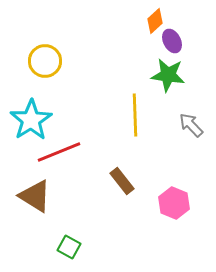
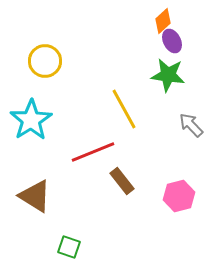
orange diamond: moved 8 px right
yellow line: moved 11 px left, 6 px up; rotated 27 degrees counterclockwise
red line: moved 34 px right
pink hexagon: moved 5 px right, 7 px up; rotated 24 degrees clockwise
green square: rotated 10 degrees counterclockwise
